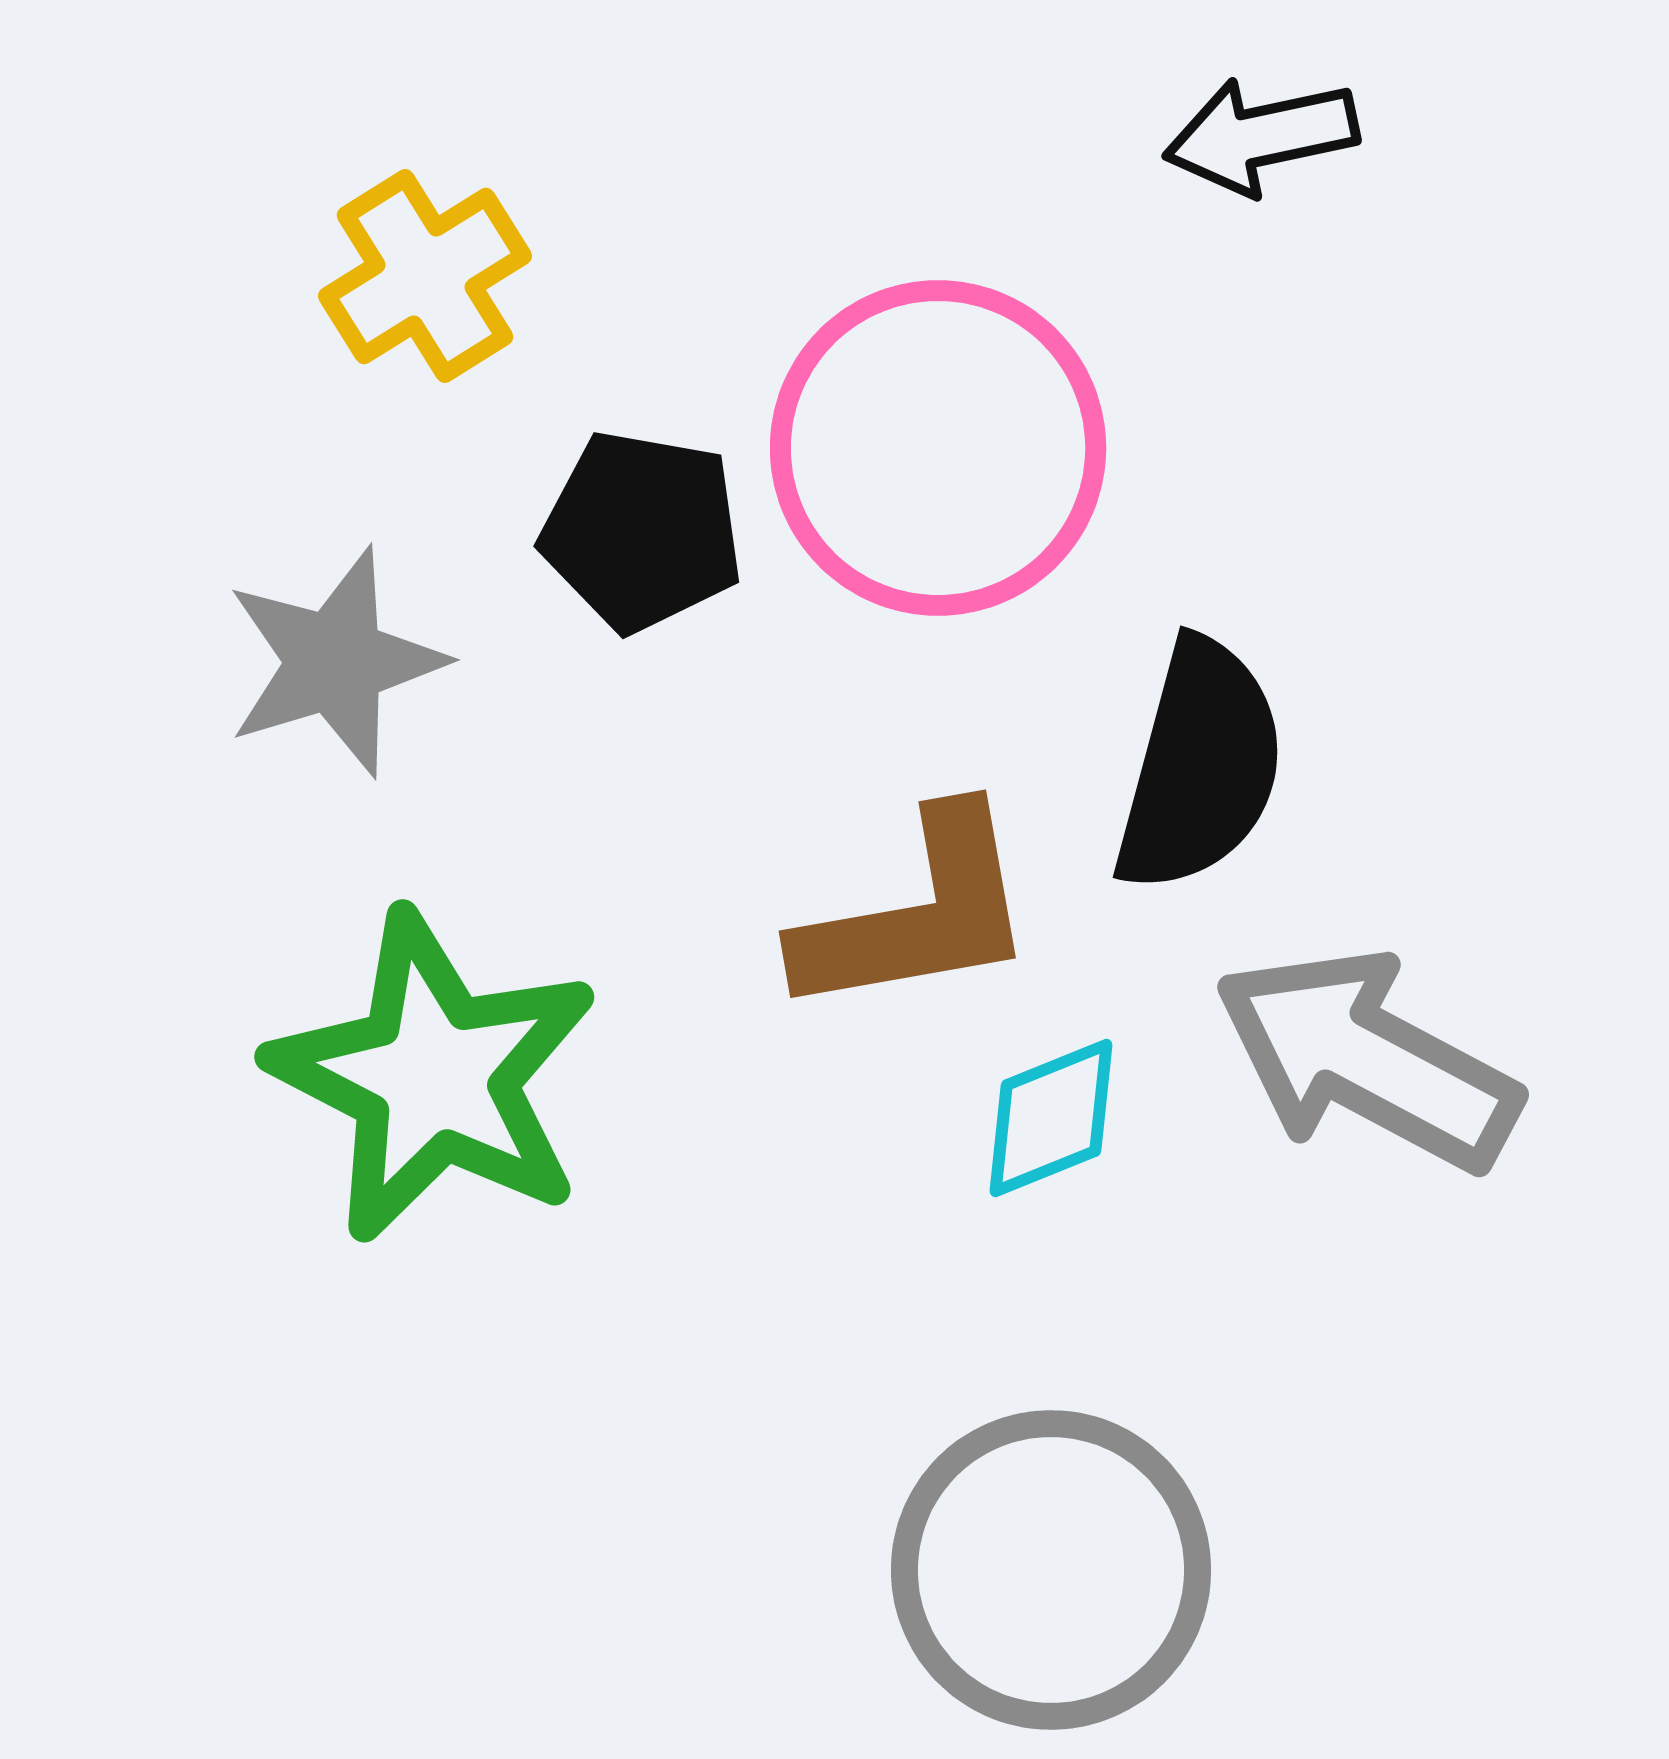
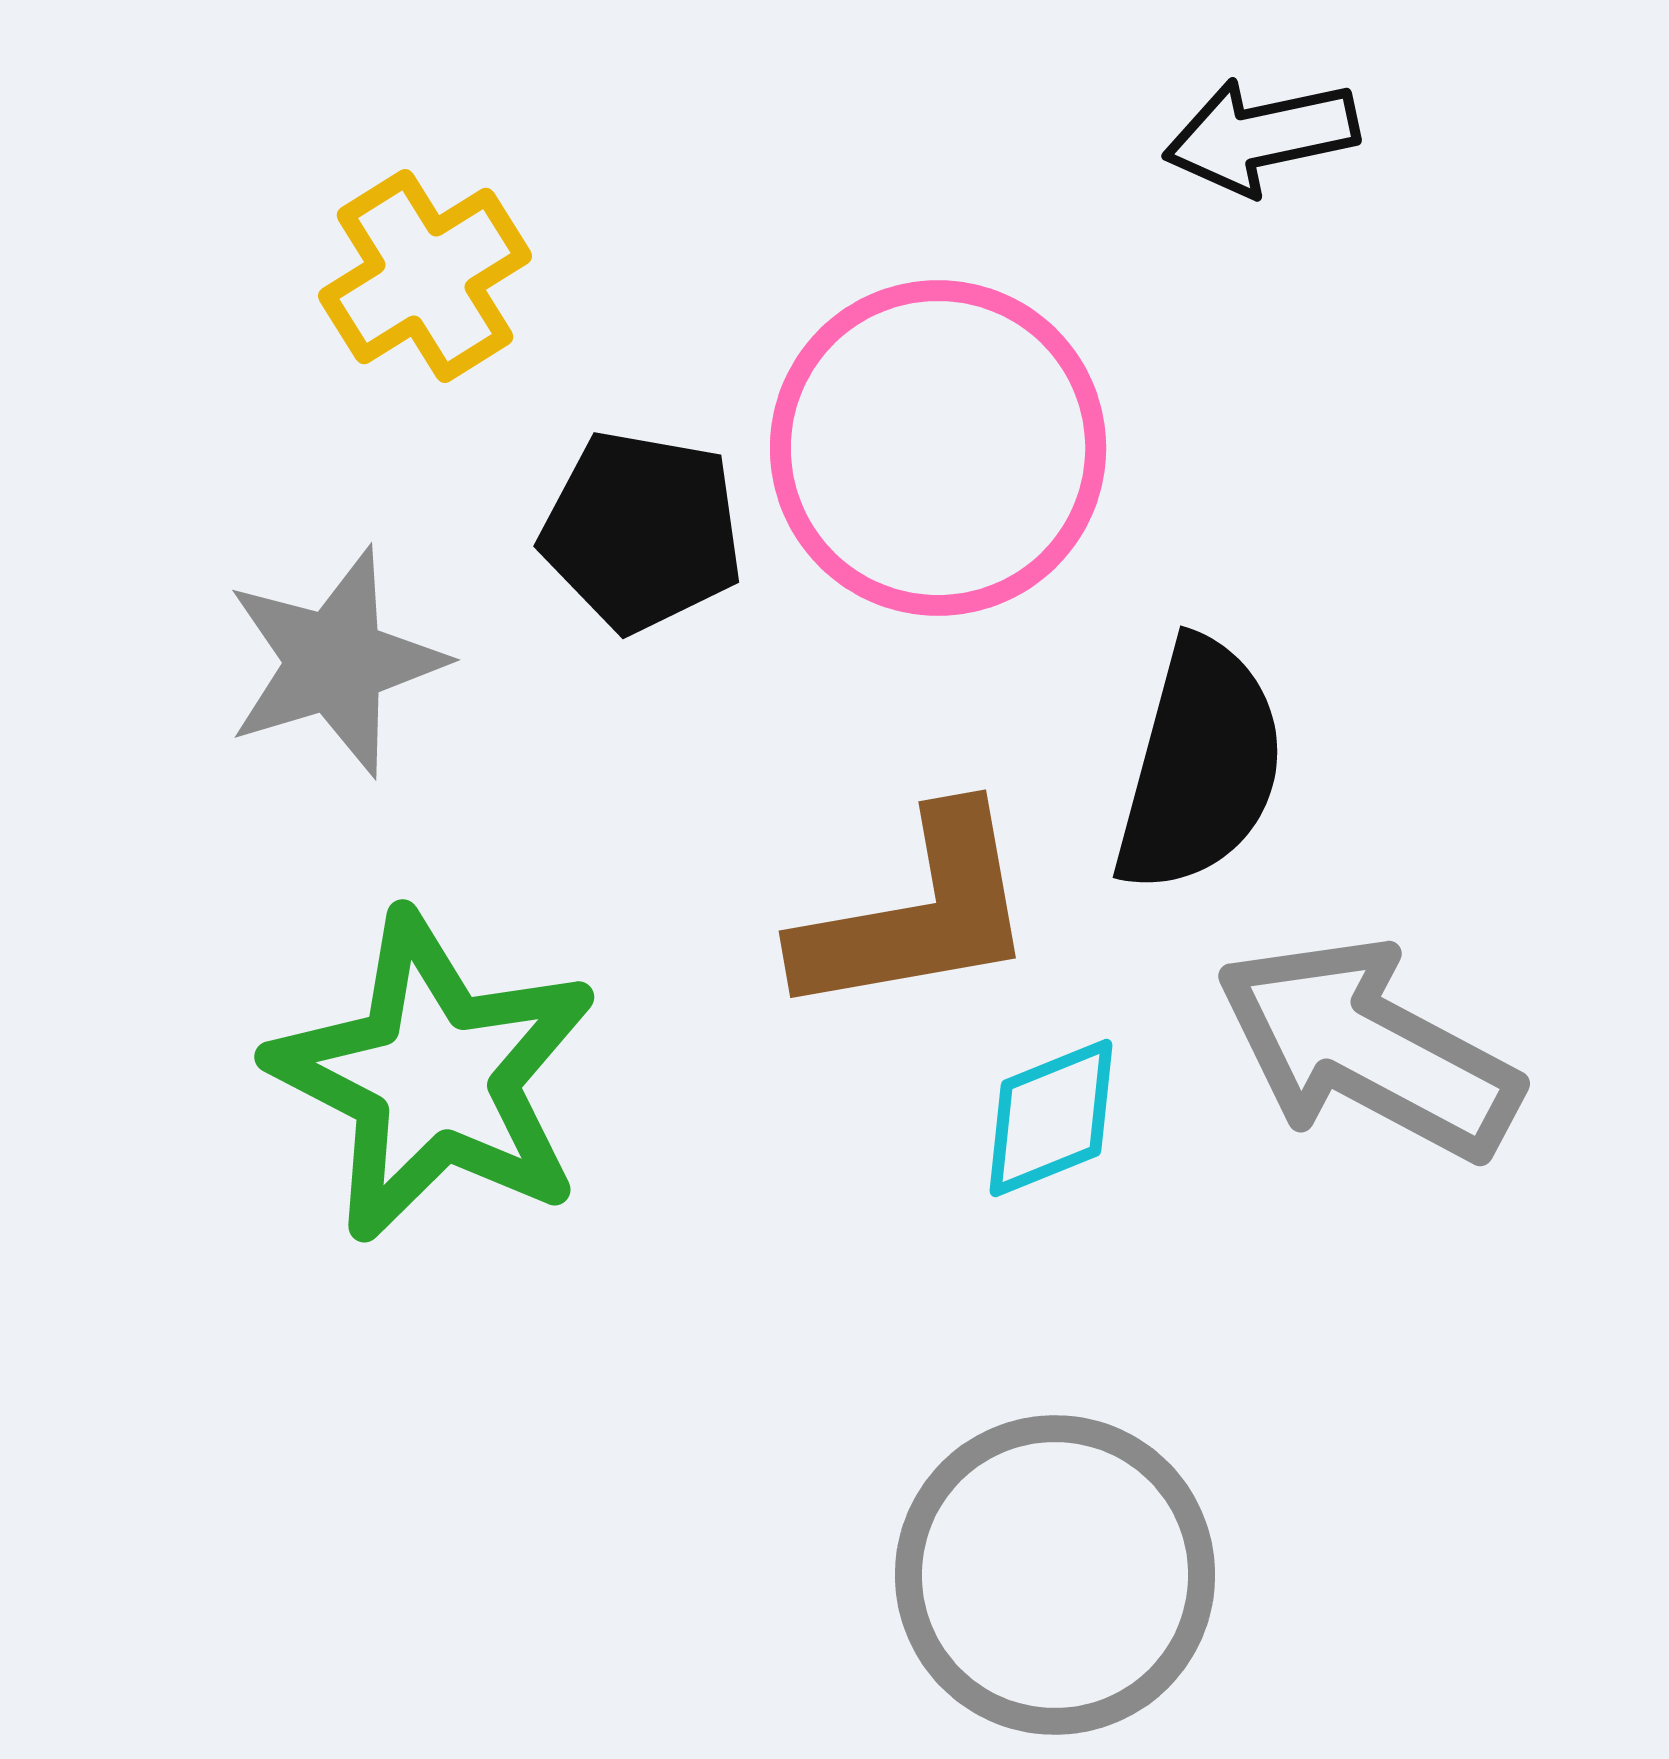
gray arrow: moved 1 px right, 11 px up
gray circle: moved 4 px right, 5 px down
